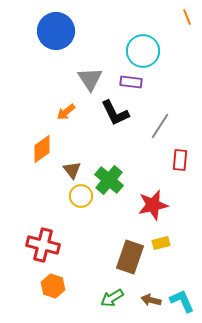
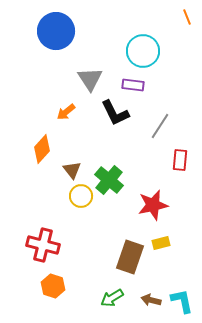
purple rectangle: moved 2 px right, 3 px down
orange diamond: rotated 12 degrees counterclockwise
cyan L-shape: rotated 12 degrees clockwise
